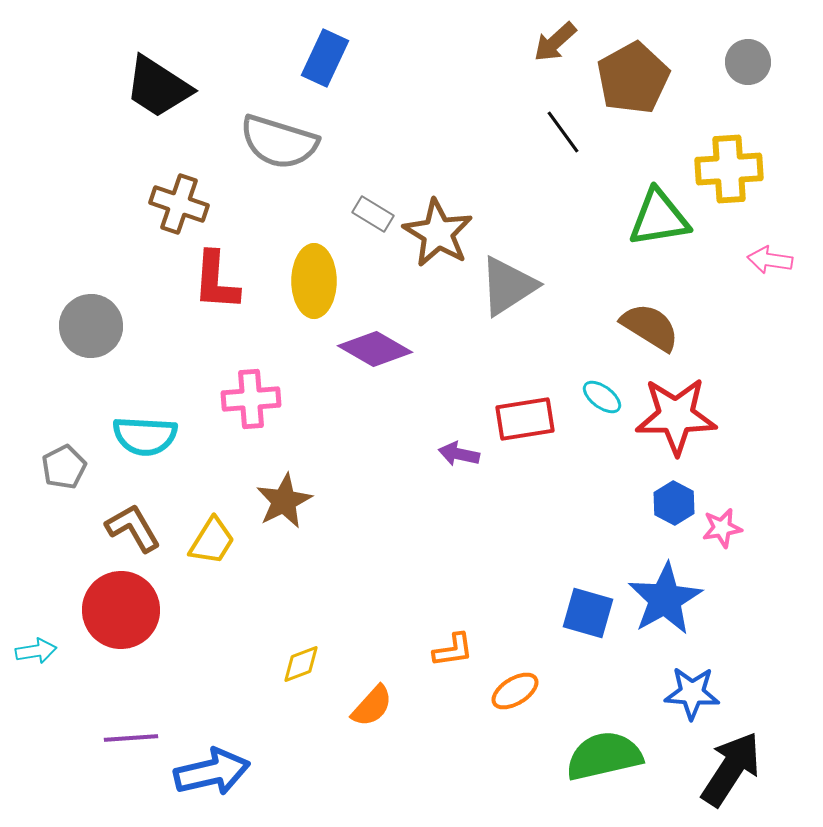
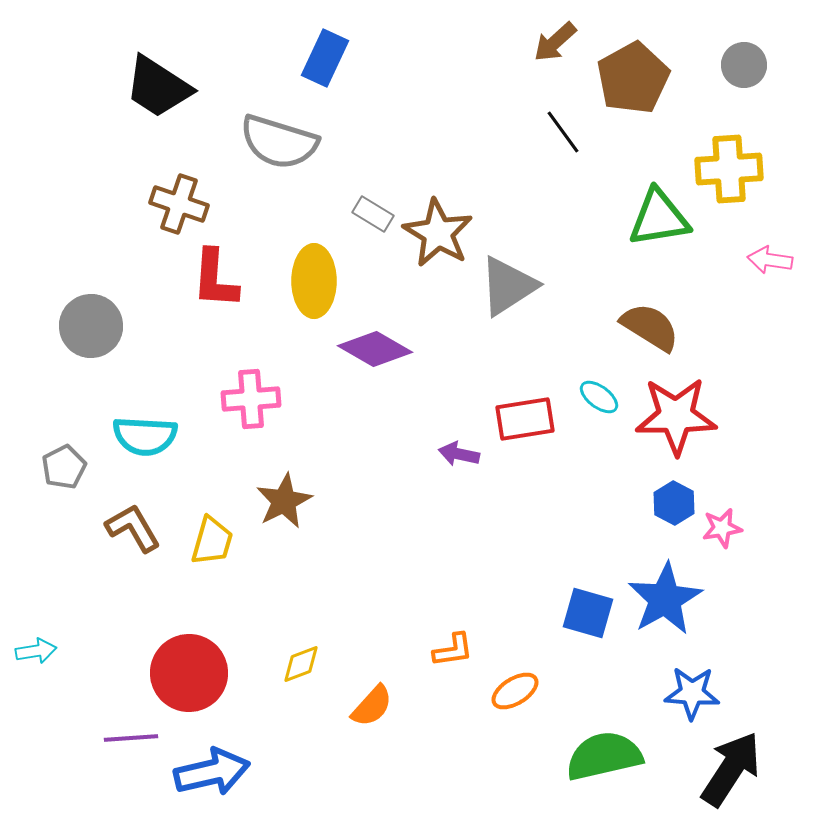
gray circle at (748, 62): moved 4 px left, 3 px down
red L-shape at (216, 281): moved 1 px left, 2 px up
cyan ellipse at (602, 397): moved 3 px left
yellow trapezoid at (212, 541): rotated 16 degrees counterclockwise
red circle at (121, 610): moved 68 px right, 63 px down
